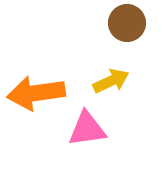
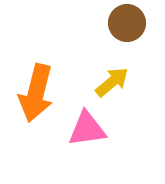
yellow arrow: moved 1 px right, 1 px down; rotated 15 degrees counterclockwise
orange arrow: rotated 68 degrees counterclockwise
